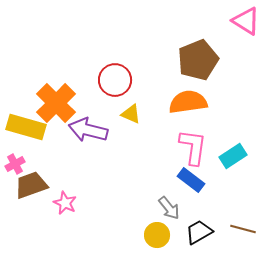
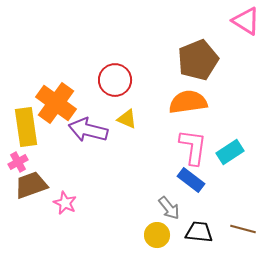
orange cross: rotated 9 degrees counterclockwise
yellow triangle: moved 4 px left, 5 px down
yellow rectangle: rotated 66 degrees clockwise
cyan rectangle: moved 3 px left, 4 px up
pink cross: moved 3 px right, 2 px up
black trapezoid: rotated 36 degrees clockwise
